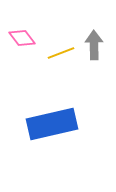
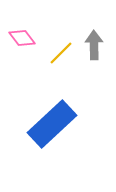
yellow line: rotated 24 degrees counterclockwise
blue rectangle: rotated 30 degrees counterclockwise
